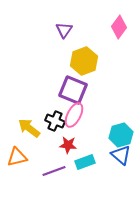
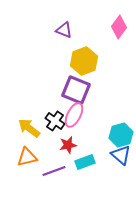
purple triangle: rotated 42 degrees counterclockwise
purple square: moved 3 px right
black cross: rotated 12 degrees clockwise
red star: rotated 18 degrees counterclockwise
orange triangle: moved 10 px right
